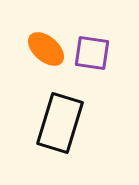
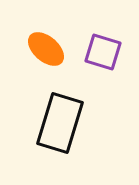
purple square: moved 11 px right, 1 px up; rotated 9 degrees clockwise
